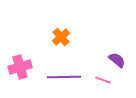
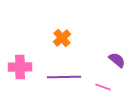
orange cross: moved 1 px right, 1 px down
pink cross: rotated 15 degrees clockwise
pink line: moved 7 px down
